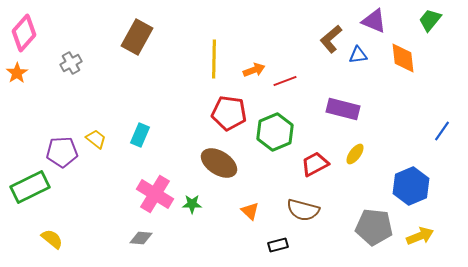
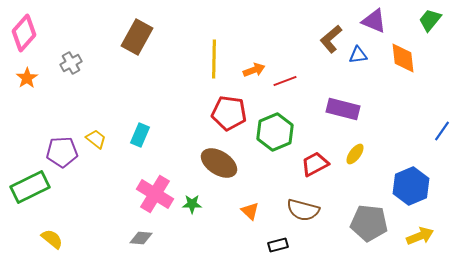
orange star: moved 10 px right, 5 px down
gray pentagon: moved 5 px left, 4 px up
